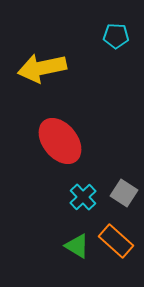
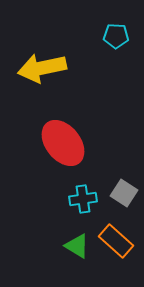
red ellipse: moved 3 px right, 2 px down
cyan cross: moved 2 px down; rotated 36 degrees clockwise
